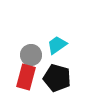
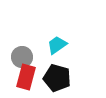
gray circle: moved 9 px left, 2 px down
